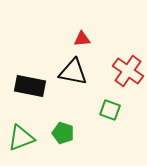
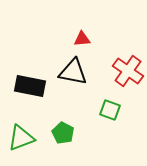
green pentagon: rotated 10 degrees clockwise
